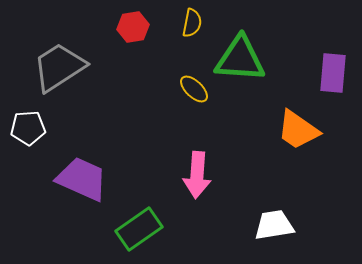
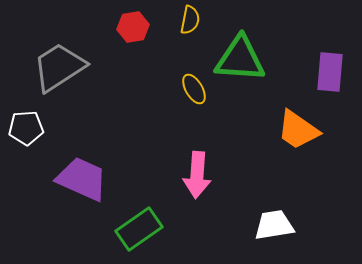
yellow semicircle: moved 2 px left, 3 px up
purple rectangle: moved 3 px left, 1 px up
yellow ellipse: rotated 16 degrees clockwise
white pentagon: moved 2 px left
